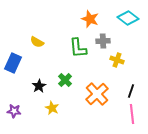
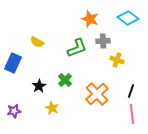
green L-shape: moved 1 px left; rotated 105 degrees counterclockwise
purple star: rotated 16 degrees counterclockwise
